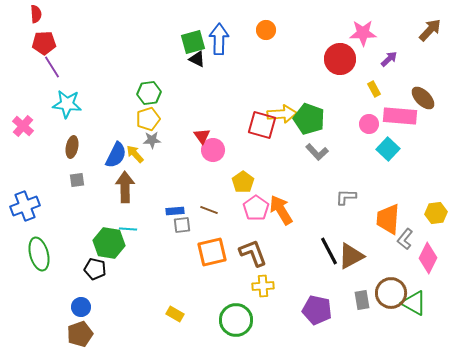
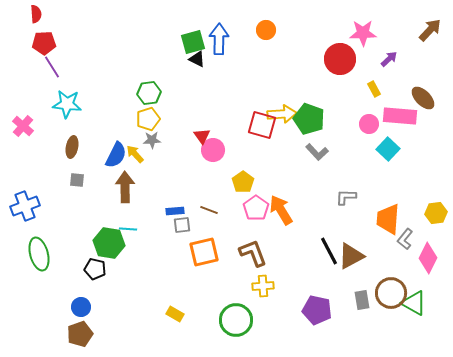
gray square at (77, 180): rotated 14 degrees clockwise
orange square at (212, 252): moved 8 px left
